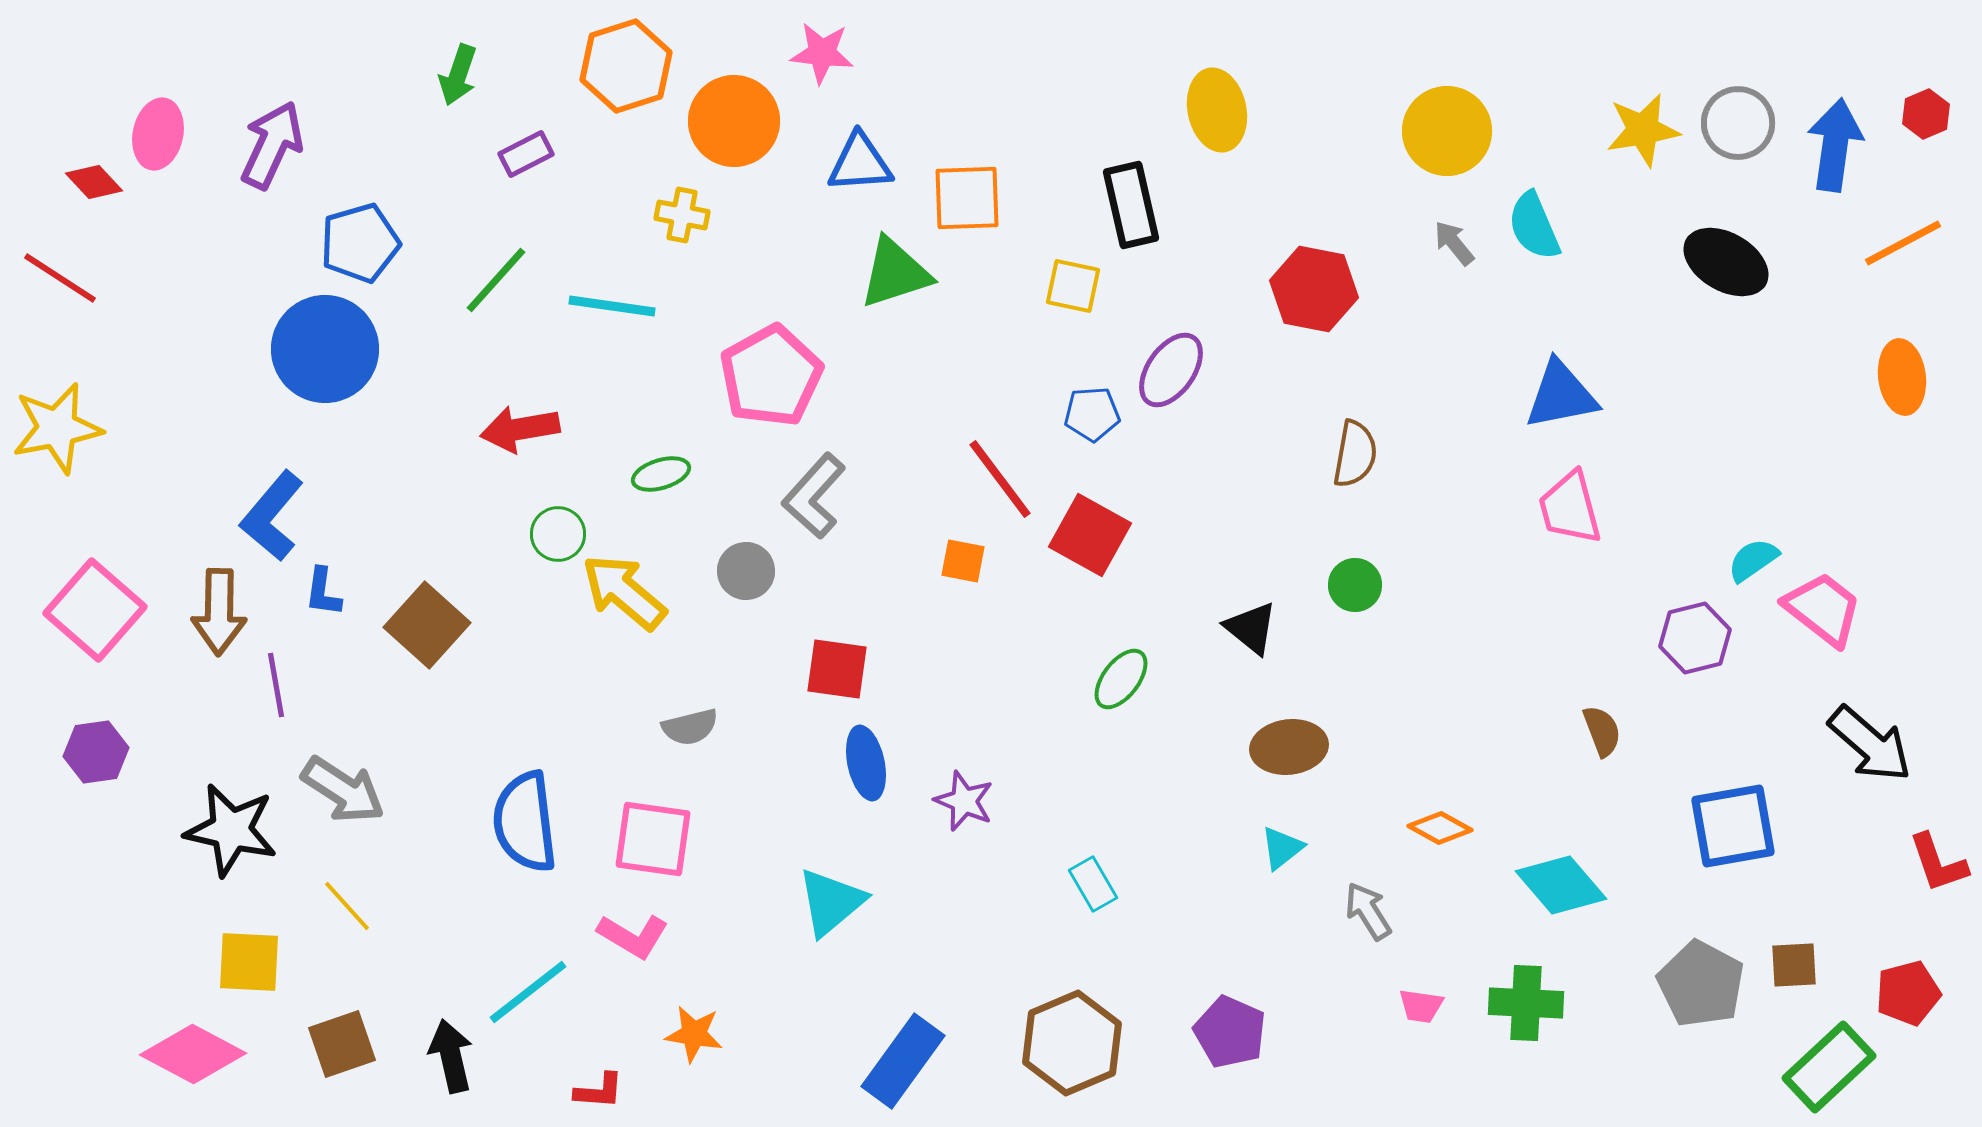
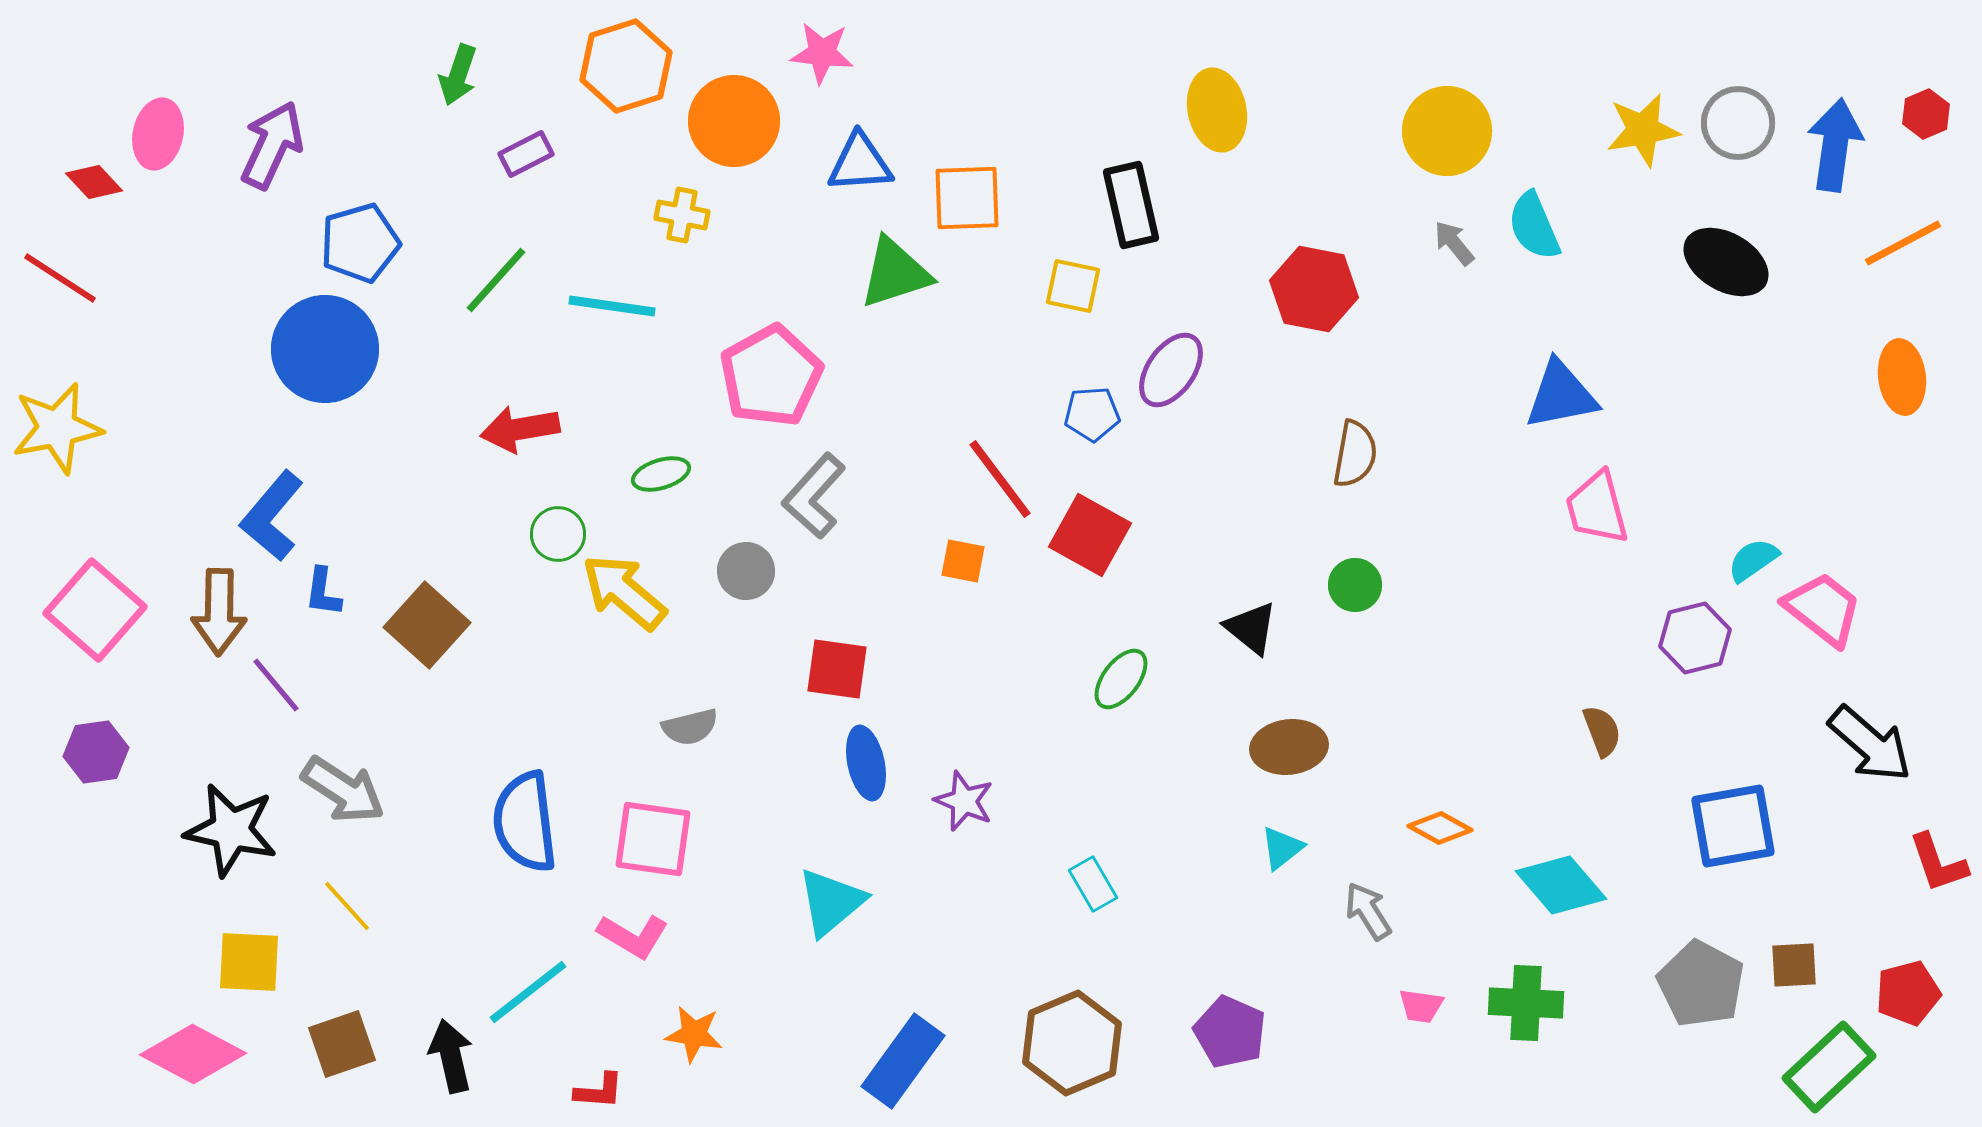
pink trapezoid at (1570, 508): moved 27 px right
purple line at (276, 685): rotated 30 degrees counterclockwise
